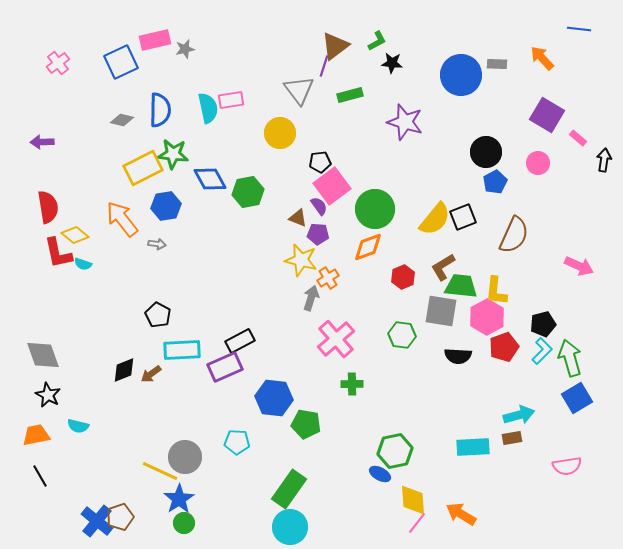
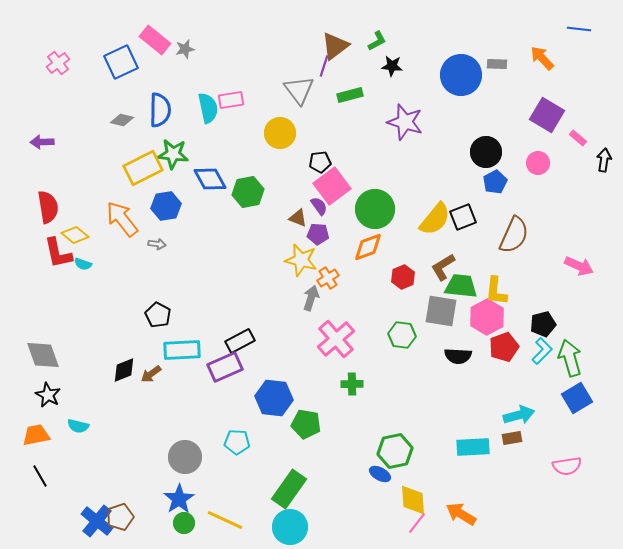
pink rectangle at (155, 40): rotated 52 degrees clockwise
black star at (392, 63): moved 3 px down
yellow line at (160, 471): moved 65 px right, 49 px down
